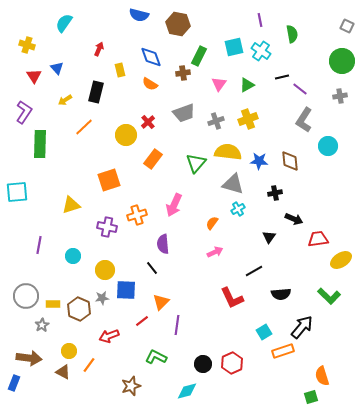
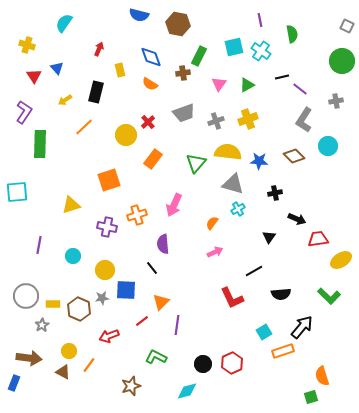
gray cross at (340, 96): moved 4 px left, 5 px down
brown diamond at (290, 161): moved 4 px right, 5 px up; rotated 40 degrees counterclockwise
black arrow at (294, 219): moved 3 px right
